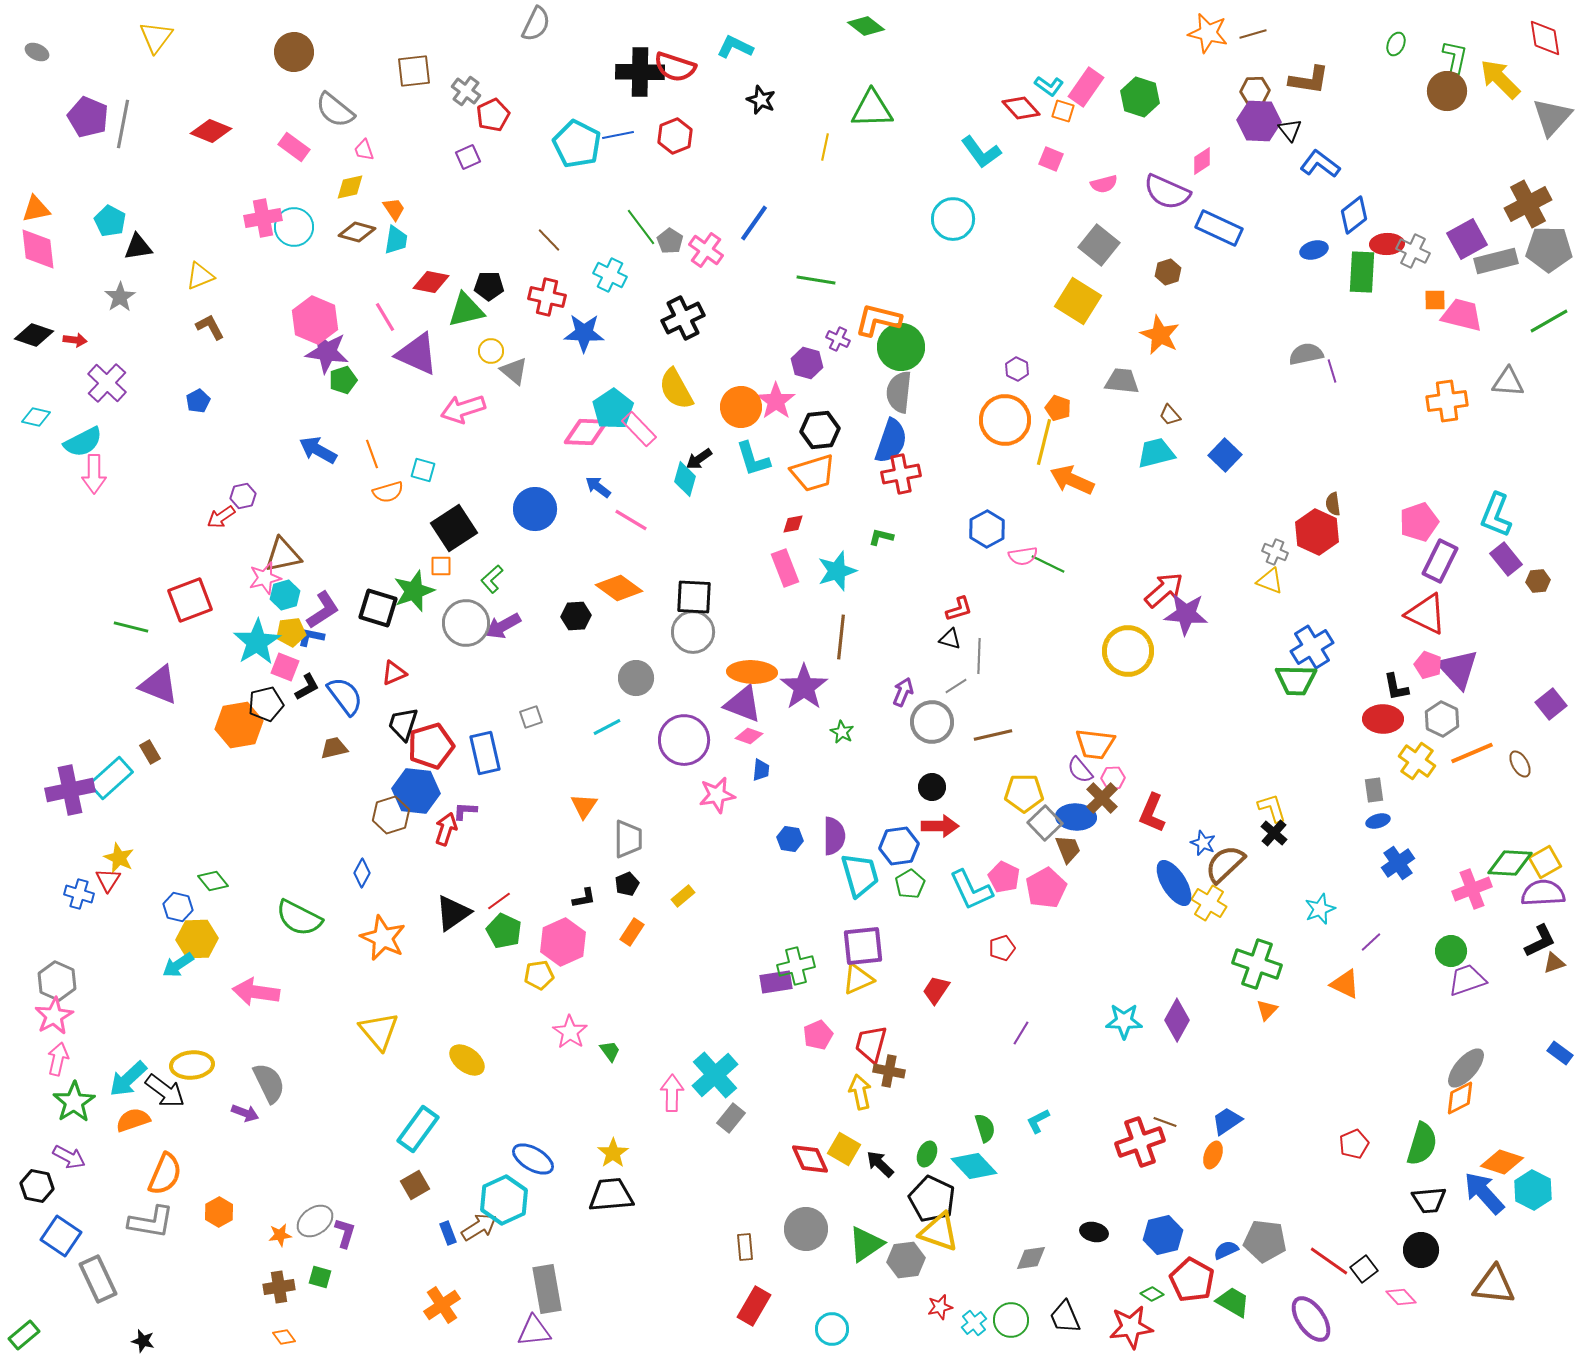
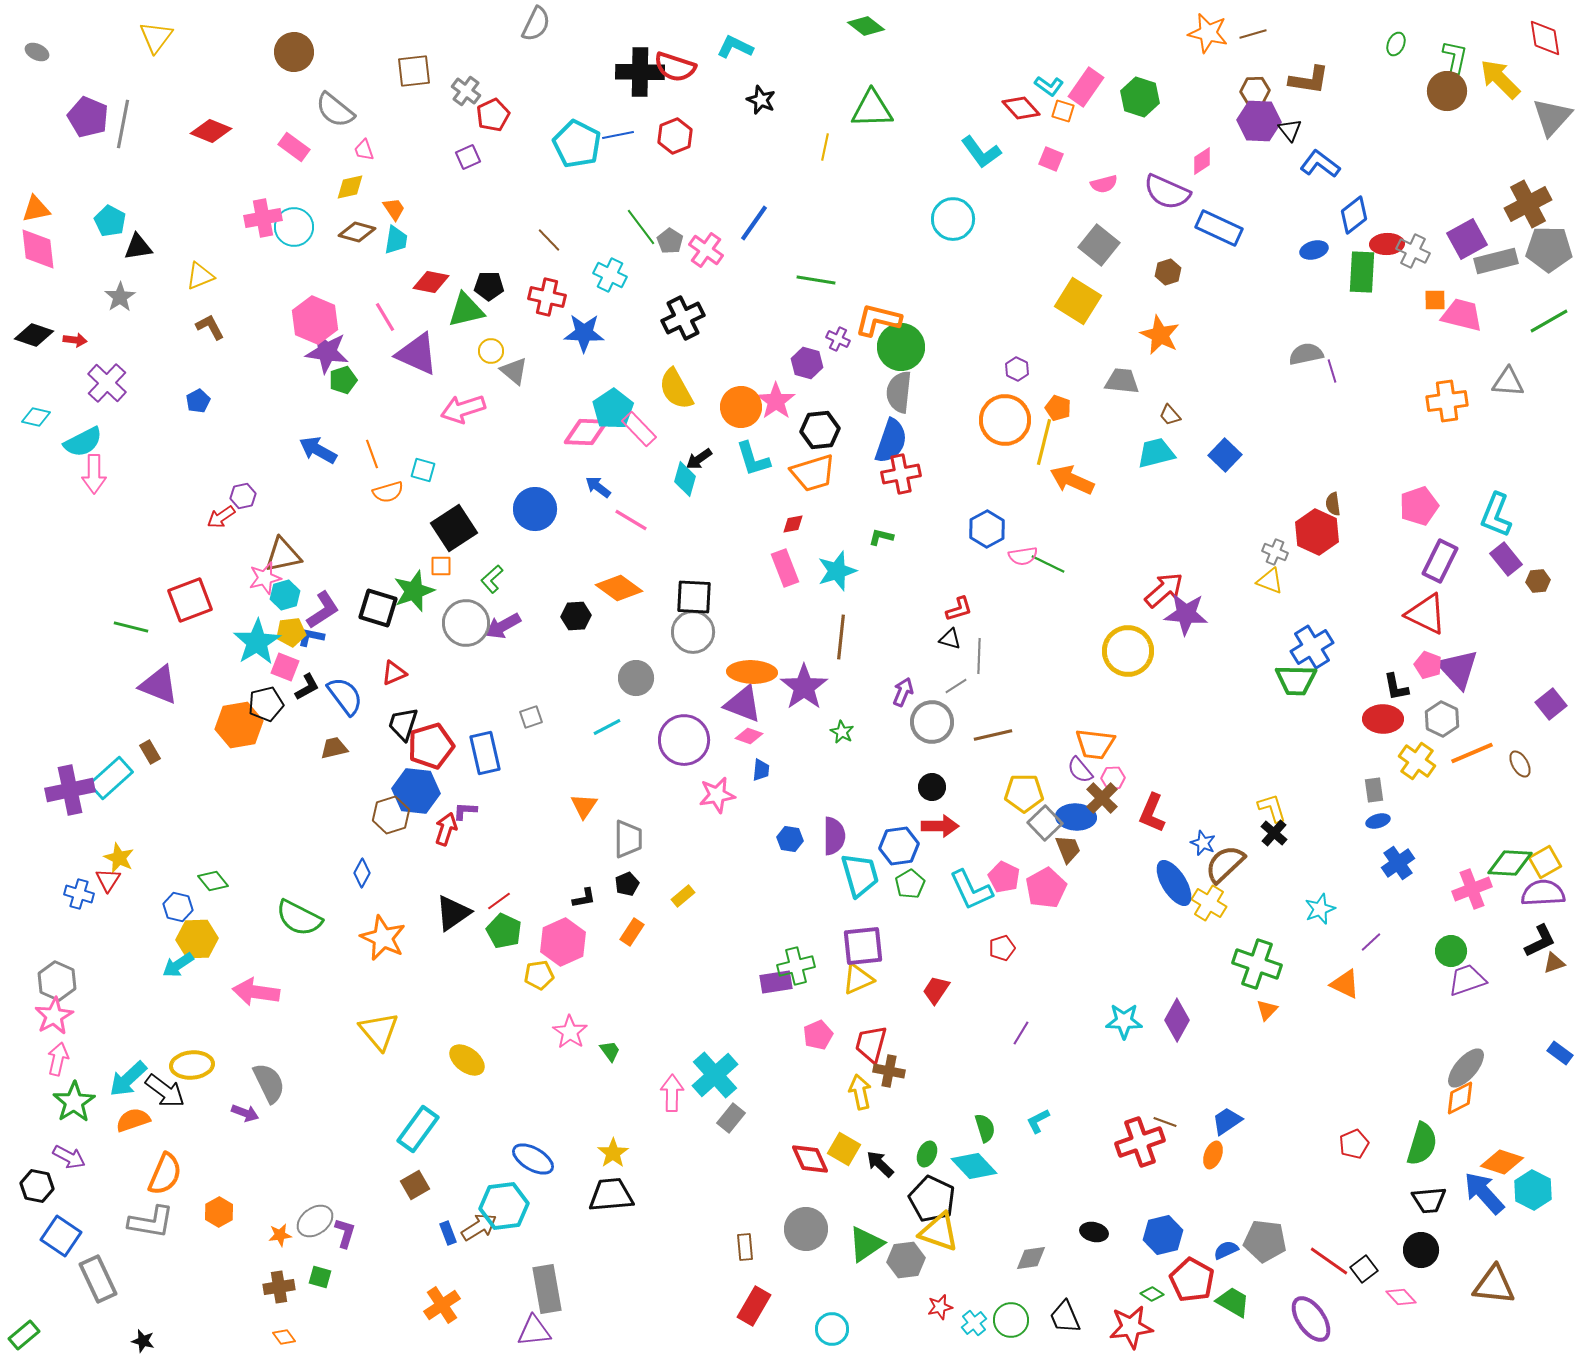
pink pentagon at (1419, 522): moved 16 px up
cyan hexagon at (504, 1200): moved 6 px down; rotated 18 degrees clockwise
